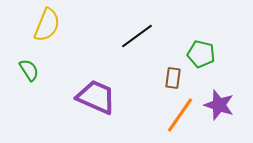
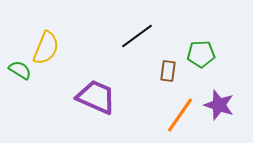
yellow semicircle: moved 1 px left, 23 px down
green pentagon: rotated 16 degrees counterclockwise
green semicircle: moved 9 px left; rotated 25 degrees counterclockwise
brown rectangle: moved 5 px left, 7 px up
